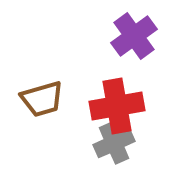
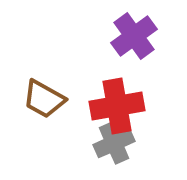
brown trapezoid: moved 2 px right; rotated 45 degrees clockwise
